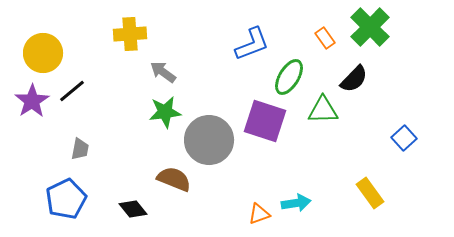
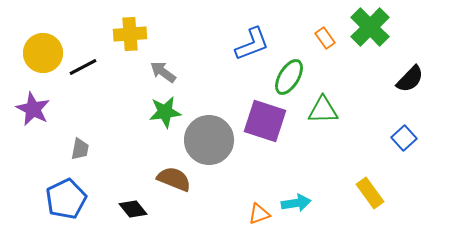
black semicircle: moved 56 px right
black line: moved 11 px right, 24 px up; rotated 12 degrees clockwise
purple star: moved 1 px right, 8 px down; rotated 12 degrees counterclockwise
